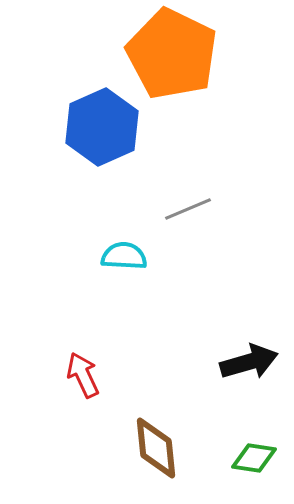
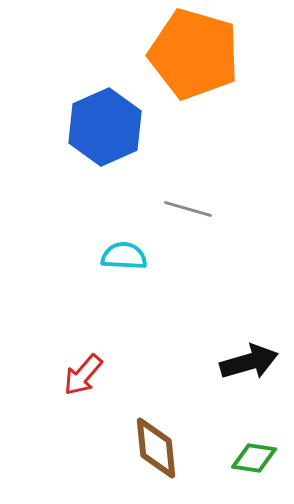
orange pentagon: moved 22 px right; rotated 10 degrees counterclockwise
blue hexagon: moved 3 px right
gray line: rotated 39 degrees clockwise
red arrow: rotated 114 degrees counterclockwise
